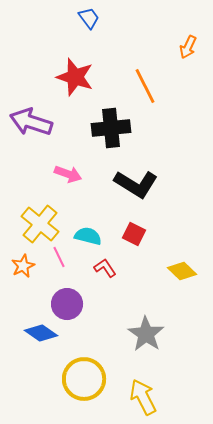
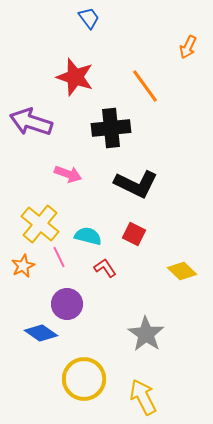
orange line: rotated 9 degrees counterclockwise
black L-shape: rotated 6 degrees counterclockwise
